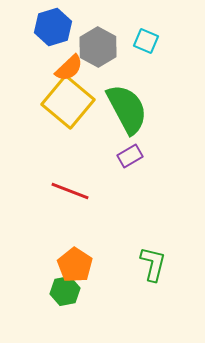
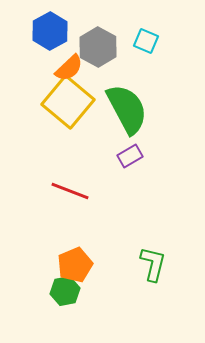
blue hexagon: moved 3 px left, 4 px down; rotated 12 degrees counterclockwise
orange pentagon: rotated 16 degrees clockwise
